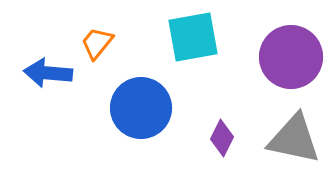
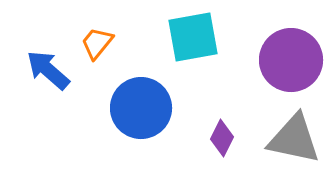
purple circle: moved 3 px down
blue arrow: moved 3 px up; rotated 36 degrees clockwise
